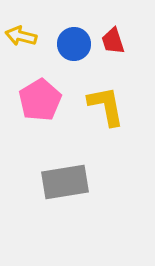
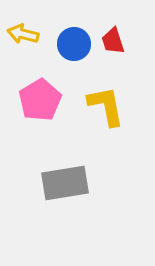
yellow arrow: moved 2 px right, 2 px up
gray rectangle: moved 1 px down
